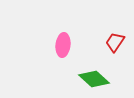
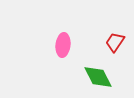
green diamond: moved 4 px right, 2 px up; rotated 20 degrees clockwise
